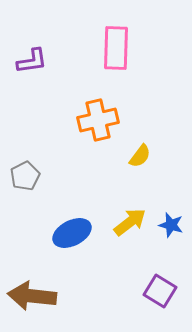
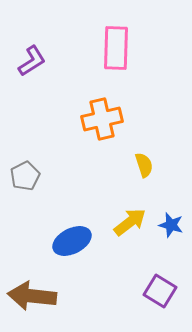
purple L-shape: rotated 24 degrees counterclockwise
orange cross: moved 4 px right, 1 px up
yellow semicircle: moved 4 px right, 9 px down; rotated 55 degrees counterclockwise
blue ellipse: moved 8 px down
